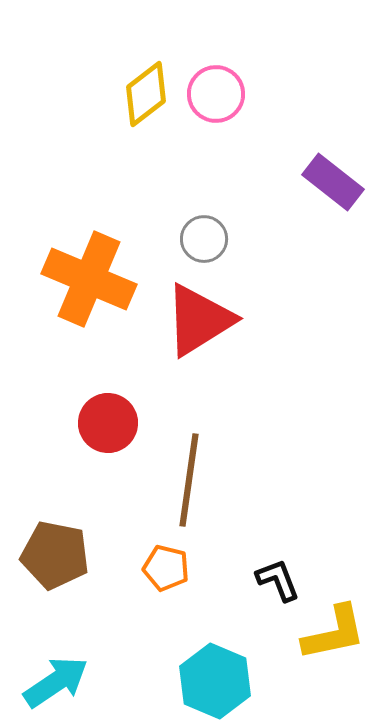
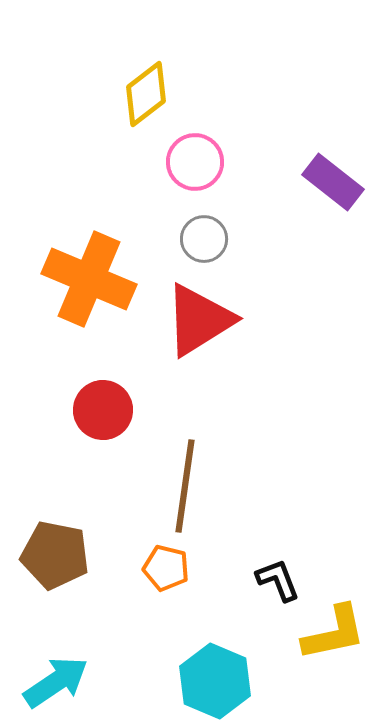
pink circle: moved 21 px left, 68 px down
red circle: moved 5 px left, 13 px up
brown line: moved 4 px left, 6 px down
